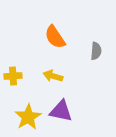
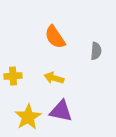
yellow arrow: moved 1 px right, 2 px down
